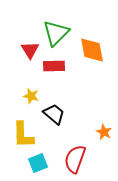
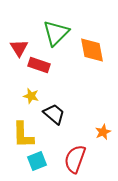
red triangle: moved 11 px left, 2 px up
red rectangle: moved 15 px left, 1 px up; rotated 20 degrees clockwise
orange star: moved 1 px left; rotated 21 degrees clockwise
cyan square: moved 1 px left, 2 px up
